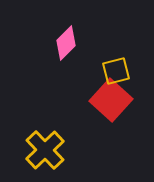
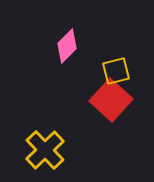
pink diamond: moved 1 px right, 3 px down
